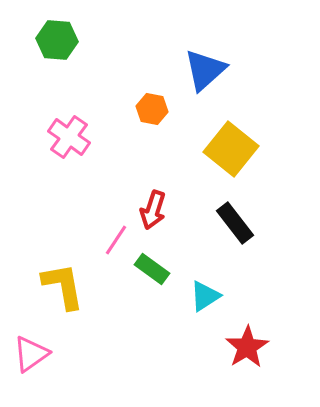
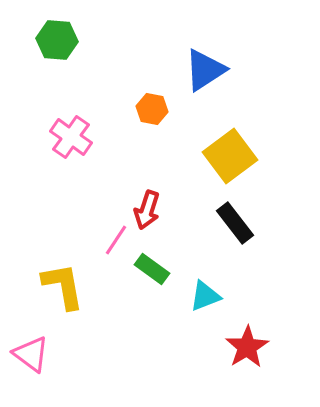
blue triangle: rotated 9 degrees clockwise
pink cross: moved 2 px right
yellow square: moved 1 px left, 7 px down; rotated 14 degrees clockwise
red arrow: moved 6 px left
cyan triangle: rotated 12 degrees clockwise
pink triangle: rotated 48 degrees counterclockwise
